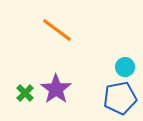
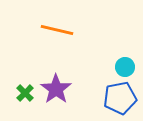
orange line: rotated 24 degrees counterclockwise
